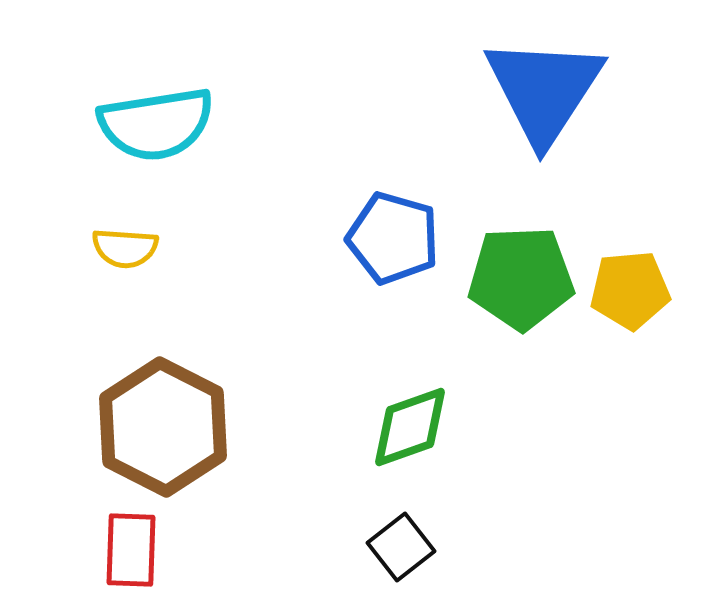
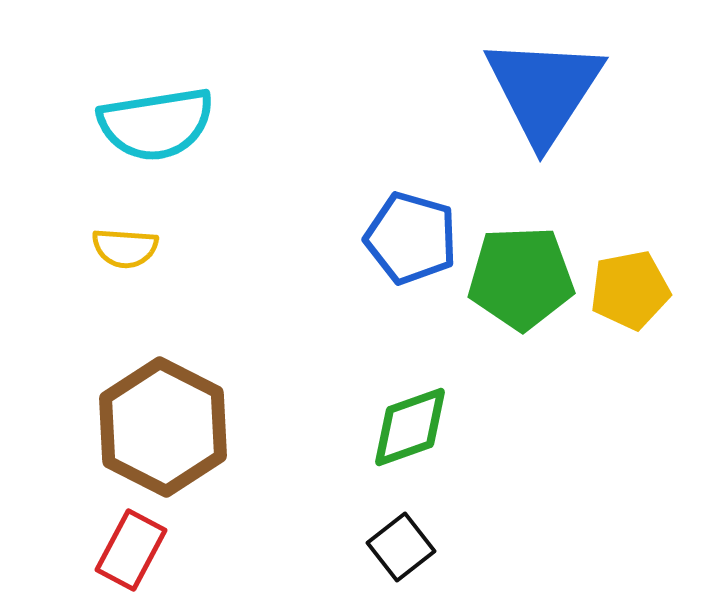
blue pentagon: moved 18 px right
yellow pentagon: rotated 6 degrees counterclockwise
red rectangle: rotated 26 degrees clockwise
